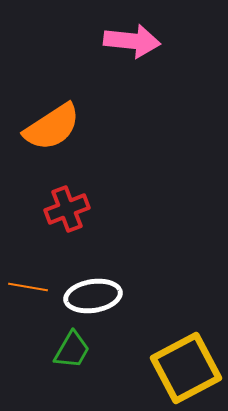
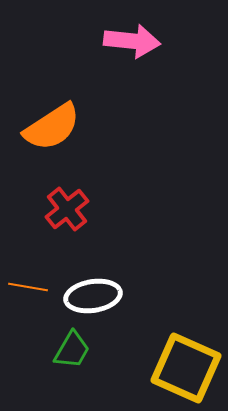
red cross: rotated 18 degrees counterclockwise
yellow square: rotated 38 degrees counterclockwise
